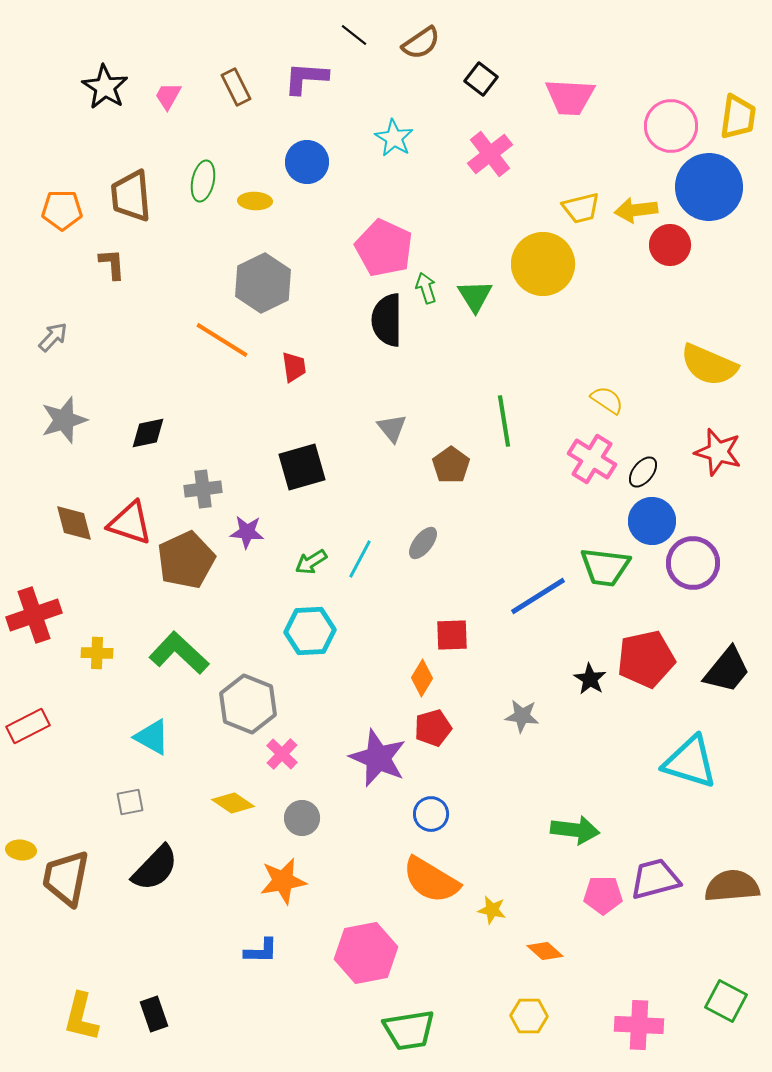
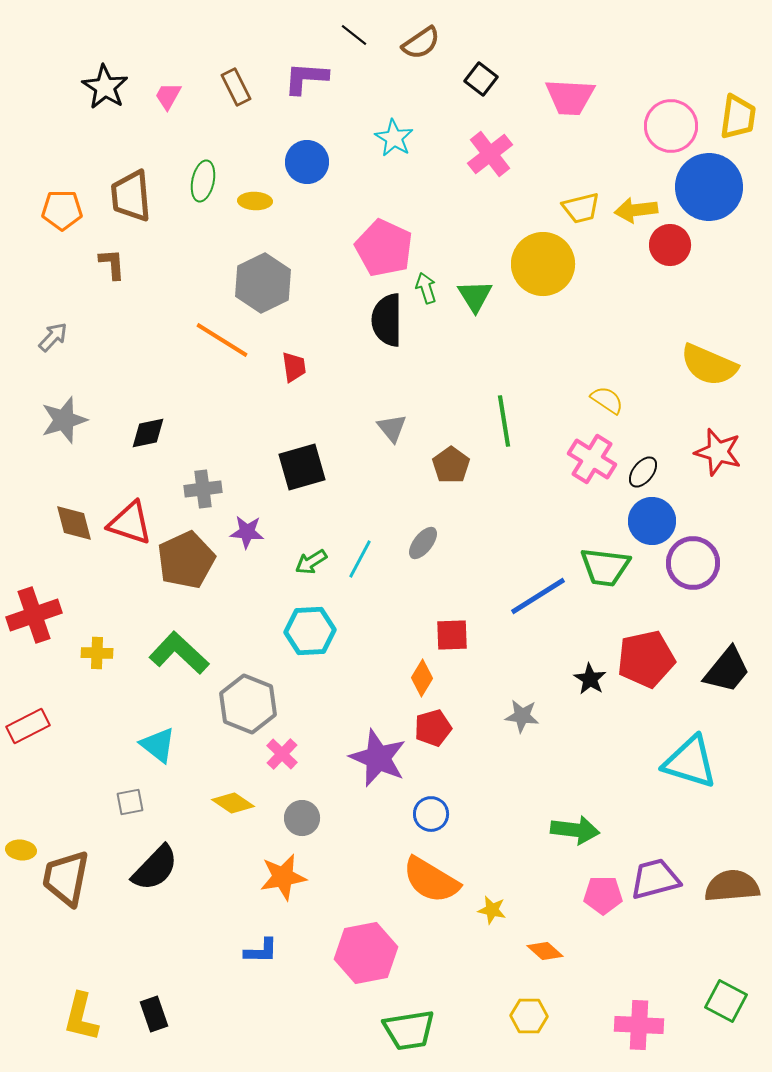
cyan triangle at (152, 737): moved 6 px right, 8 px down; rotated 9 degrees clockwise
orange star at (283, 881): moved 4 px up
